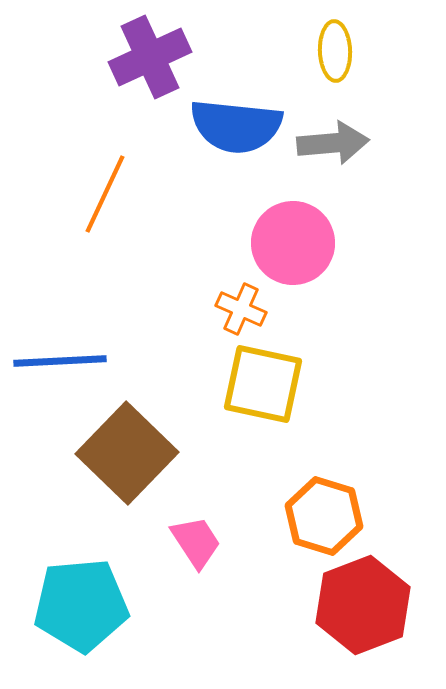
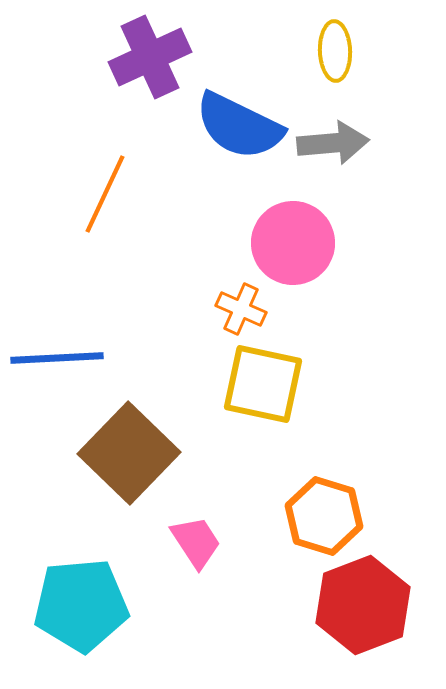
blue semicircle: moved 3 px right; rotated 20 degrees clockwise
blue line: moved 3 px left, 3 px up
brown square: moved 2 px right
